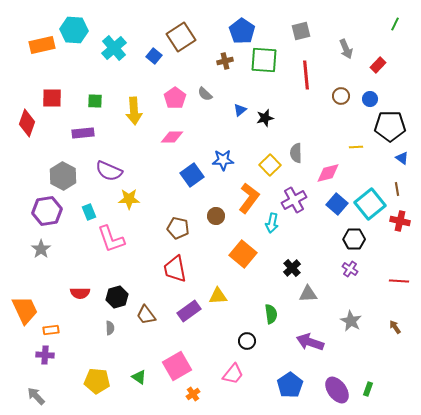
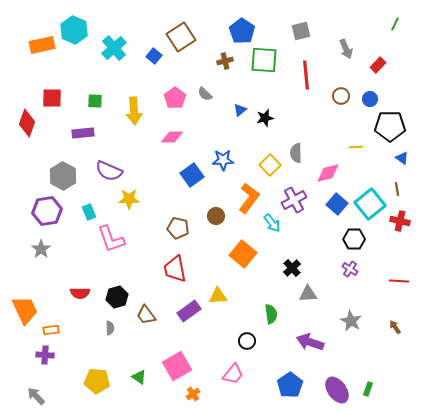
cyan hexagon at (74, 30): rotated 20 degrees clockwise
cyan arrow at (272, 223): rotated 48 degrees counterclockwise
